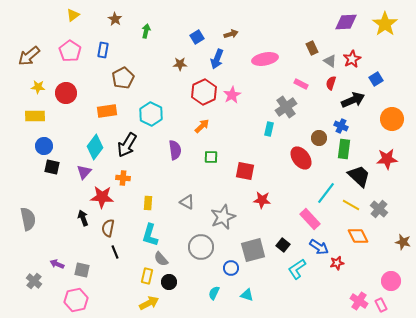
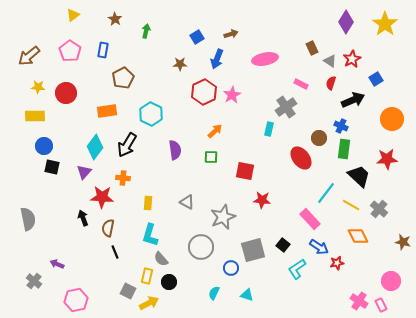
purple diamond at (346, 22): rotated 55 degrees counterclockwise
orange arrow at (202, 126): moved 13 px right, 5 px down
gray square at (82, 270): moved 46 px right, 21 px down; rotated 14 degrees clockwise
